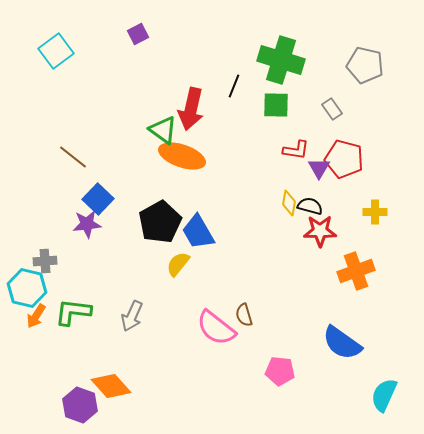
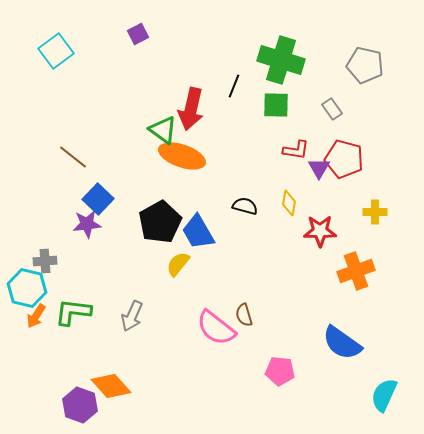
black semicircle: moved 65 px left
